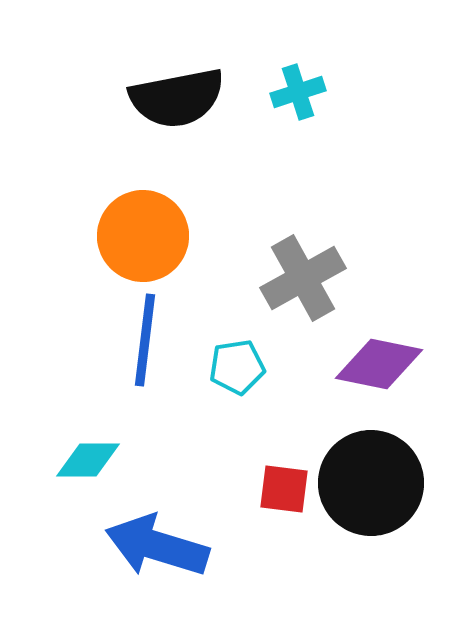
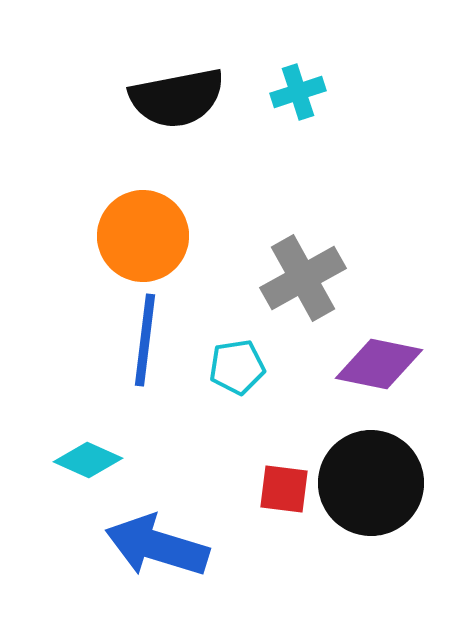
cyan diamond: rotated 24 degrees clockwise
